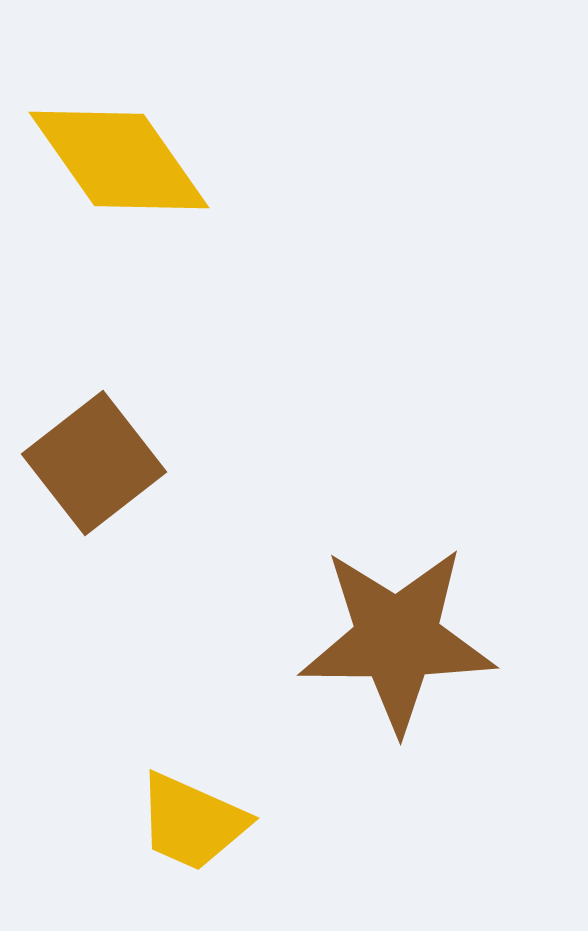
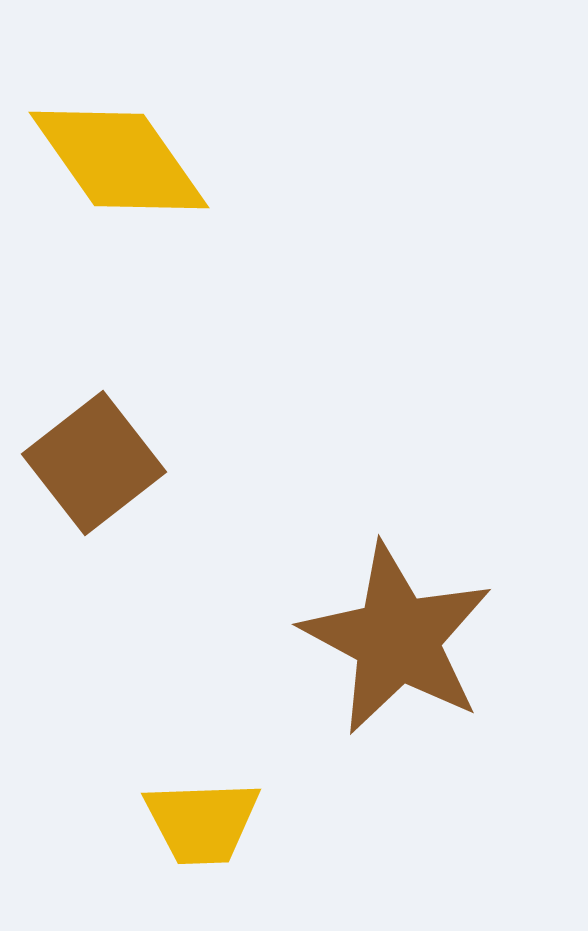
brown star: rotated 28 degrees clockwise
yellow trapezoid: moved 10 px right; rotated 26 degrees counterclockwise
